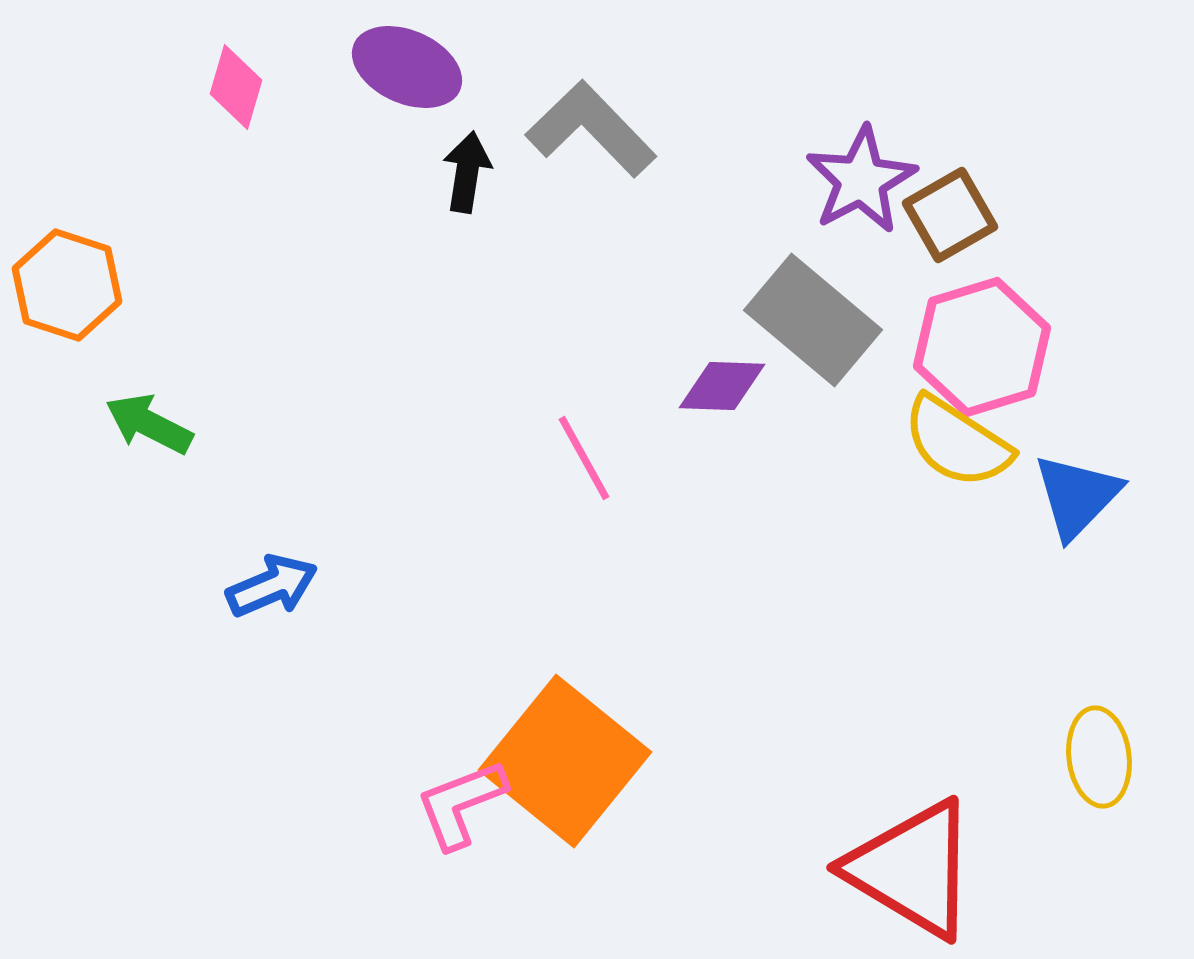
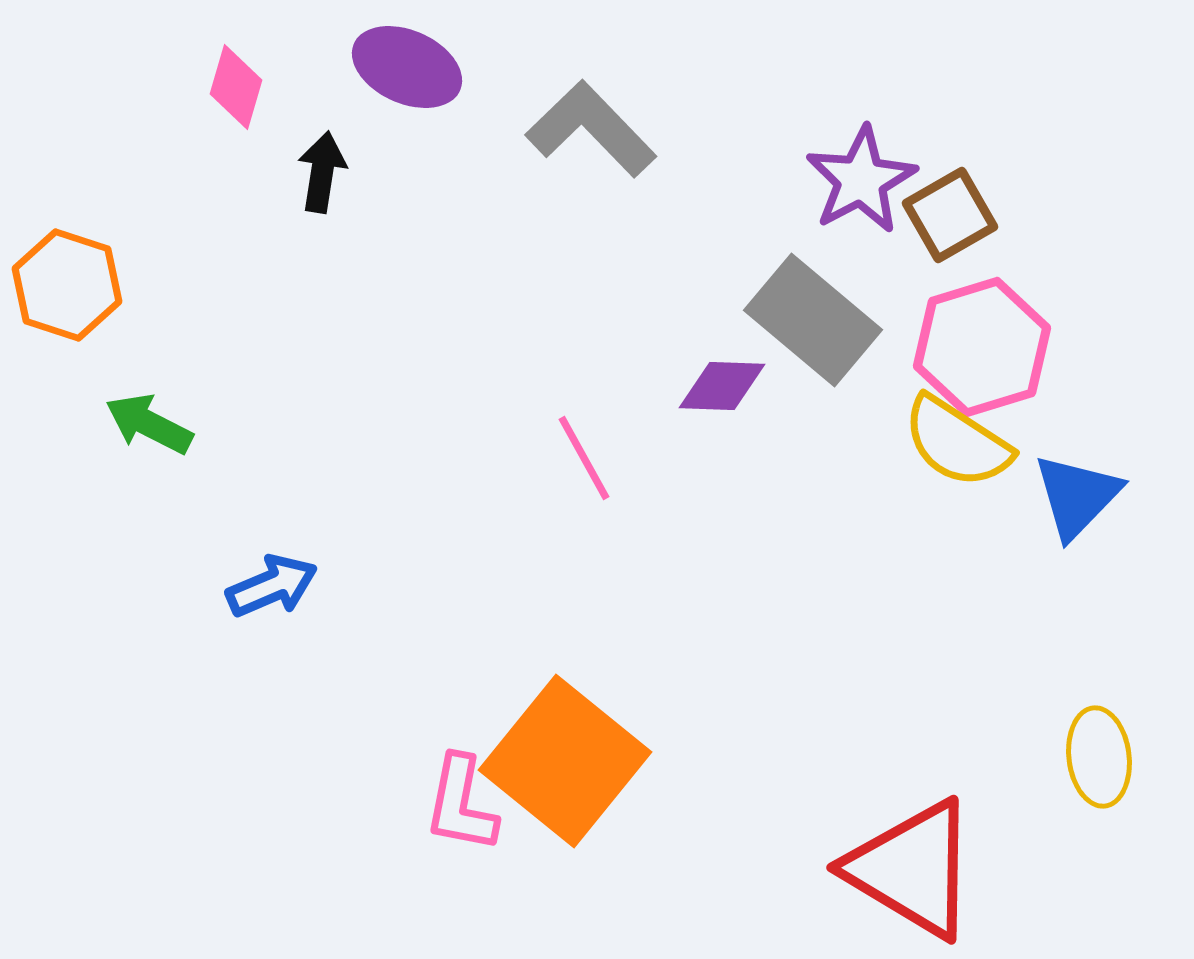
black arrow: moved 145 px left
pink L-shape: rotated 58 degrees counterclockwise
